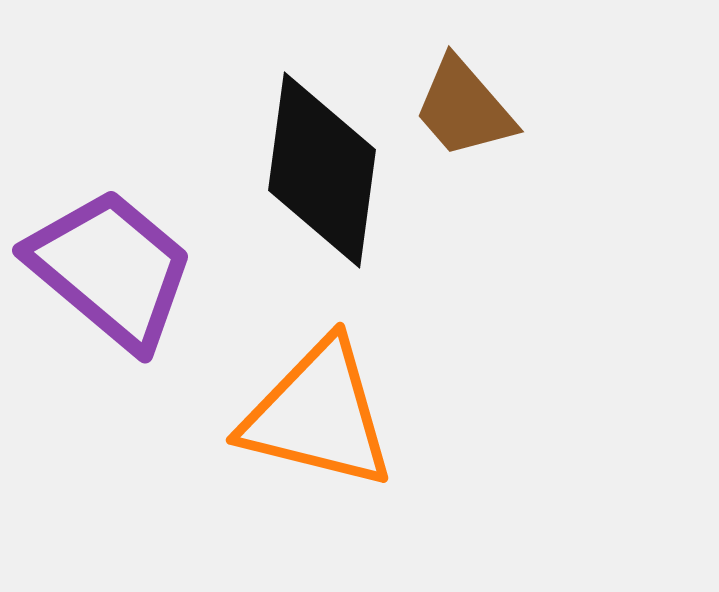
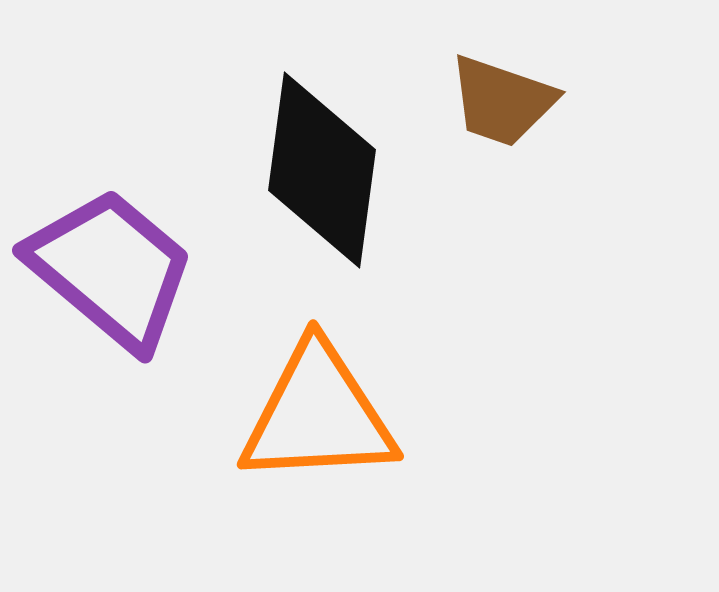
brown trapezoid: moved 38 px right, 7 px up; rotated 30 degrees counterclockwise
orange triangle: rotated 17 degrees counterclockwise
